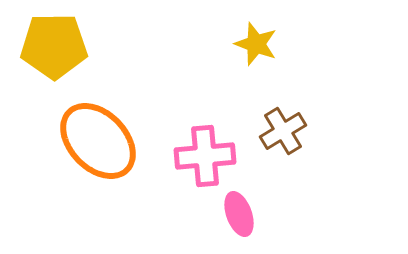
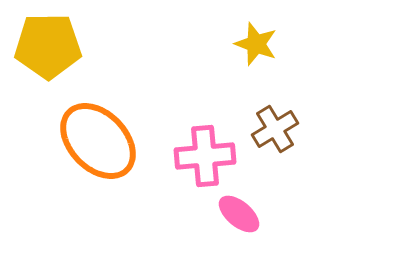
yellow pentagon: moved 6 px left
brown cross: moved 8 px left, 2 px up
pink ellipse: rotated 30 degrees counterclockwise
